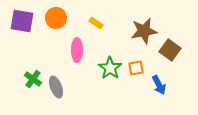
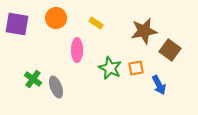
purple square: moved 5 px left, 3 px down
green star: rotated 10 degrees counterclockwise
